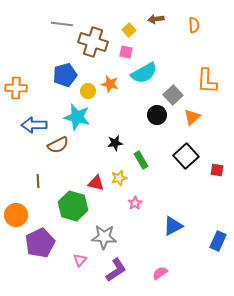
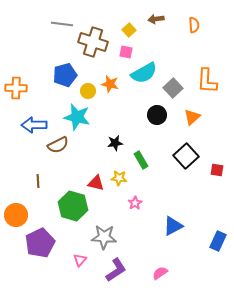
gray square: moved 7 px up
yellow star: rotated 21 degrees clockwise
